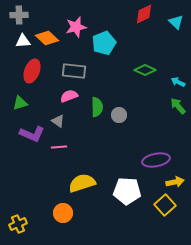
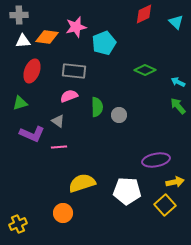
orange diamond: moved 1 px up; rotated 35 degrees counterclockwise
